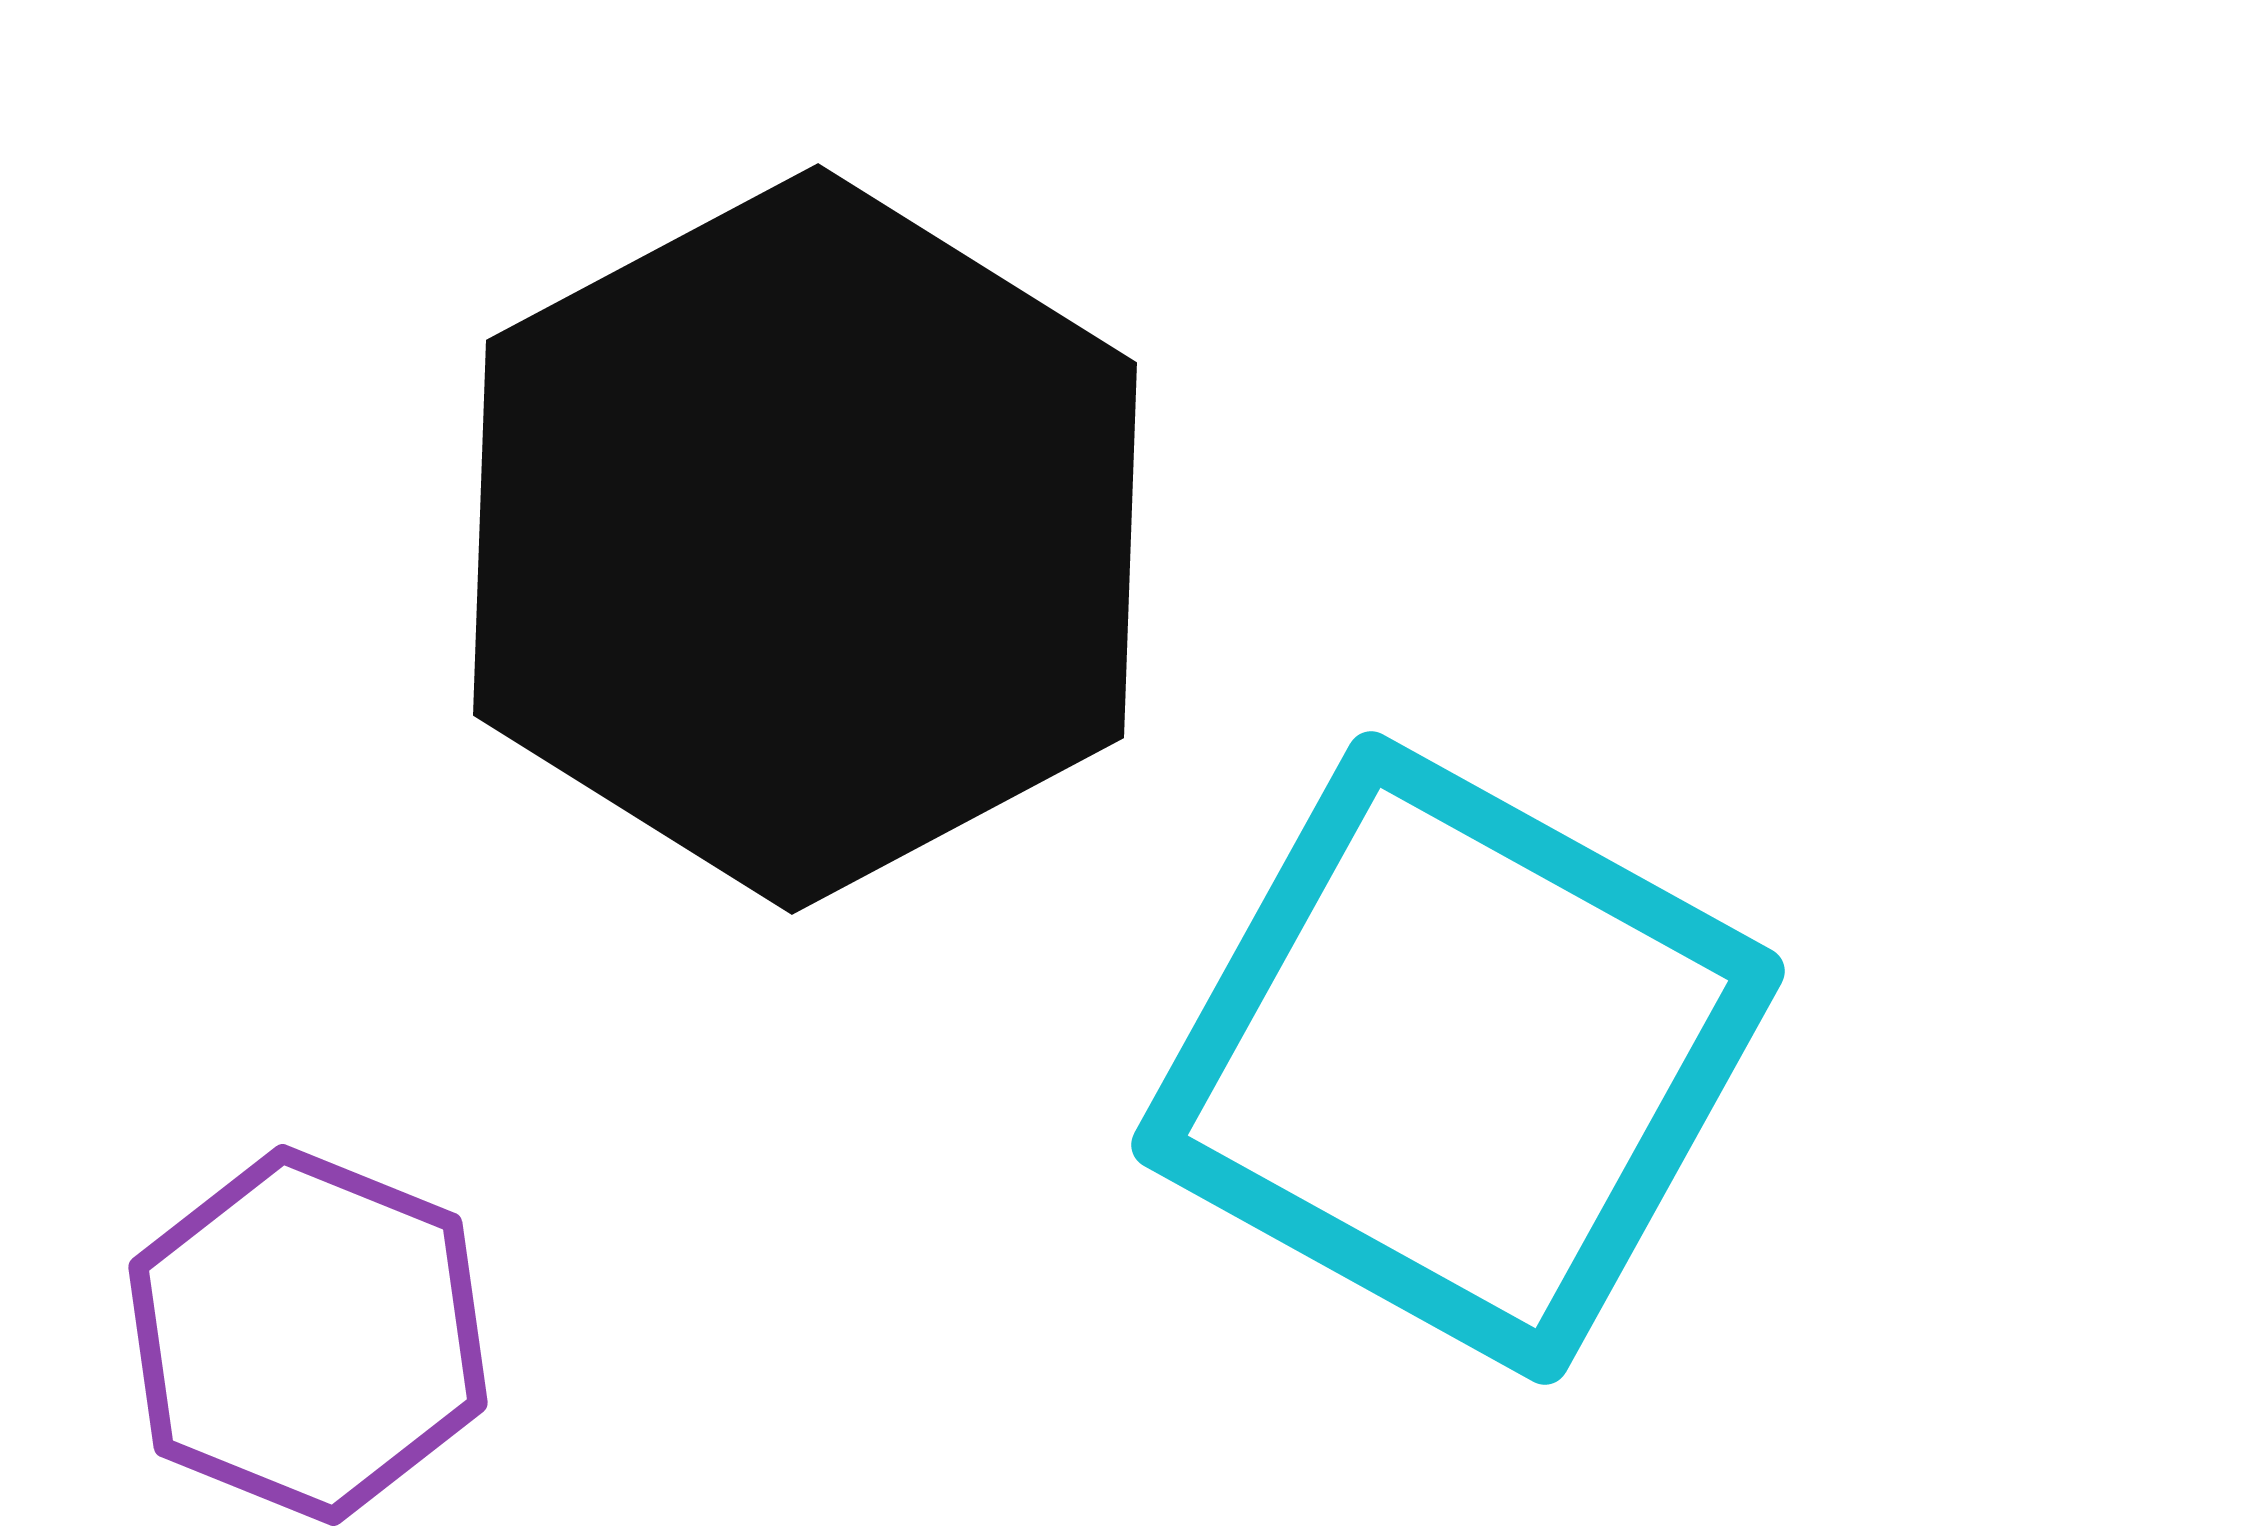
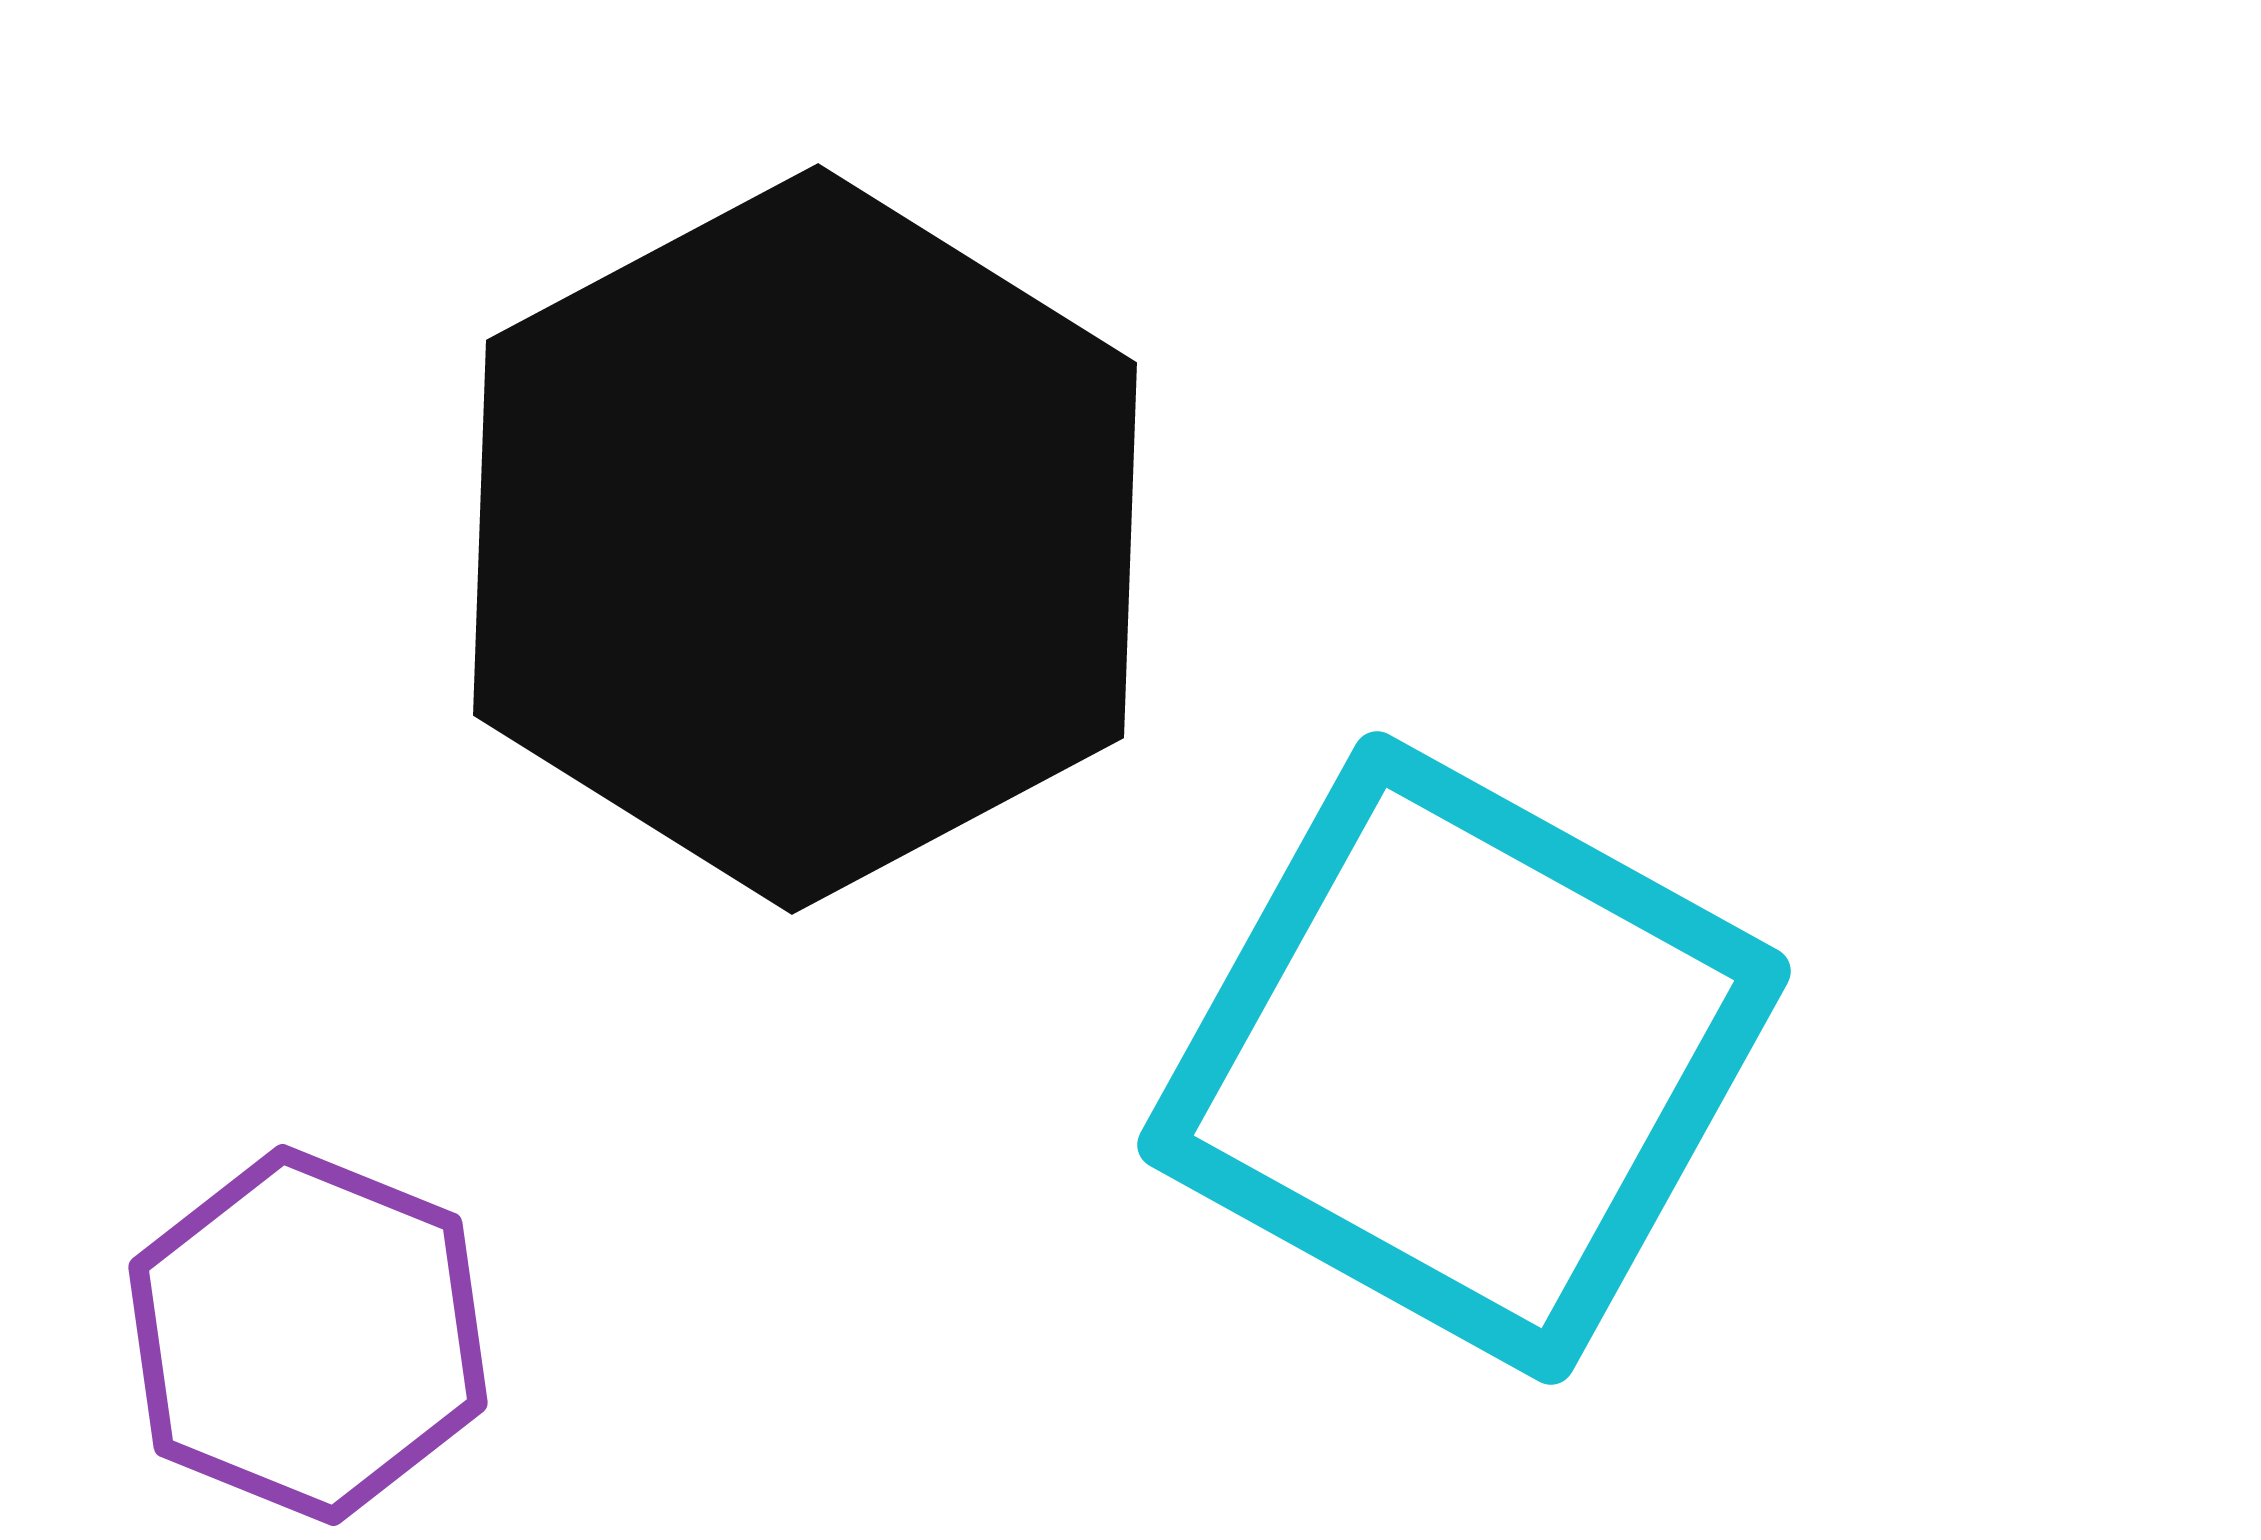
cyan square: moved 6 px right
